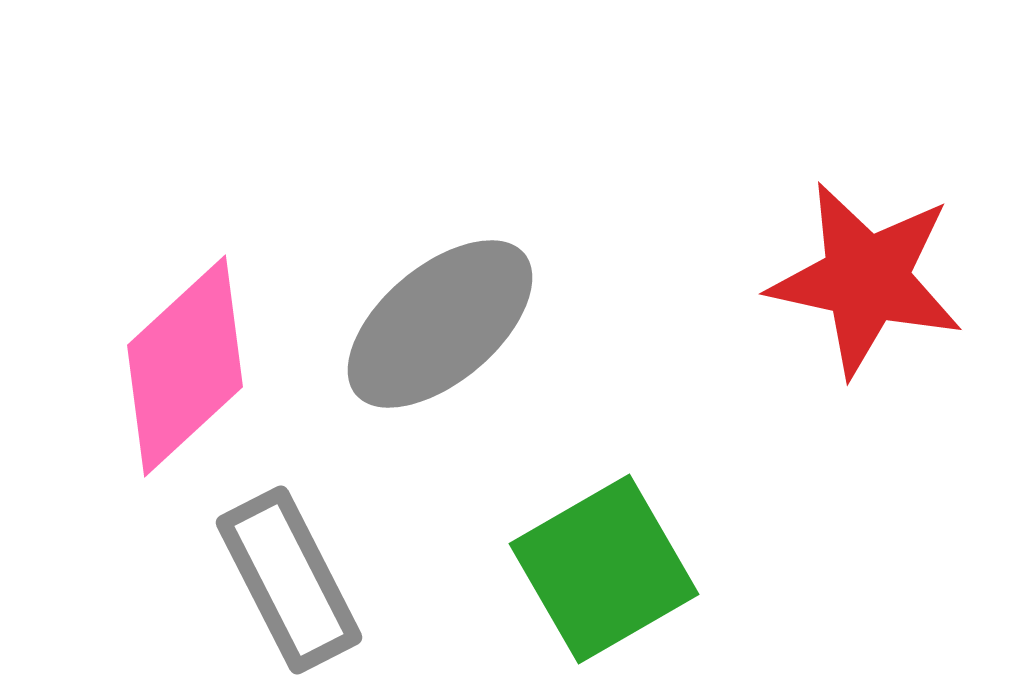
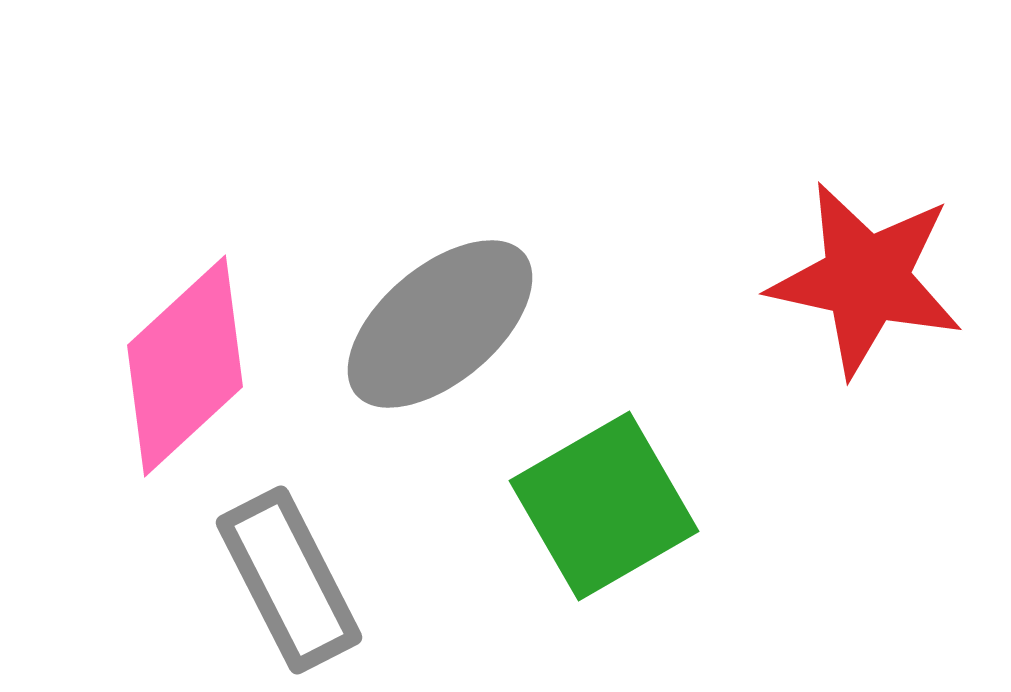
green square: moved 63 px up
